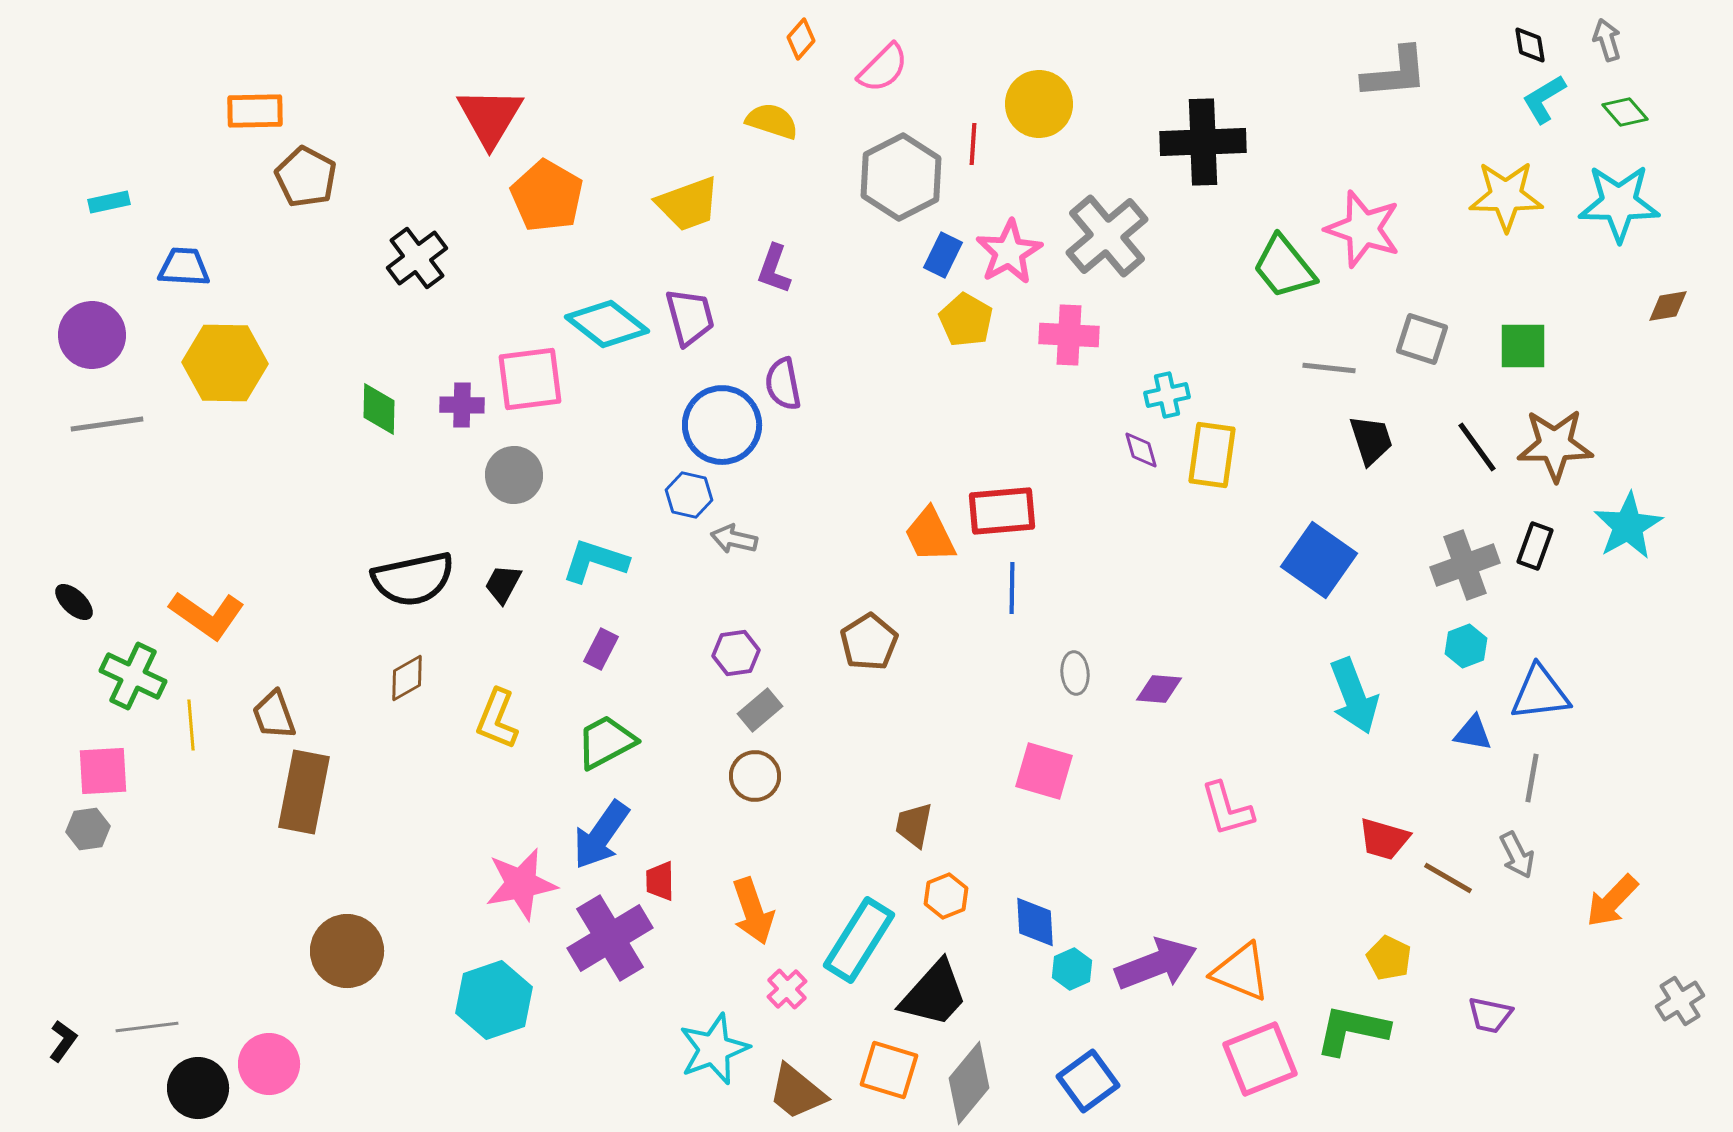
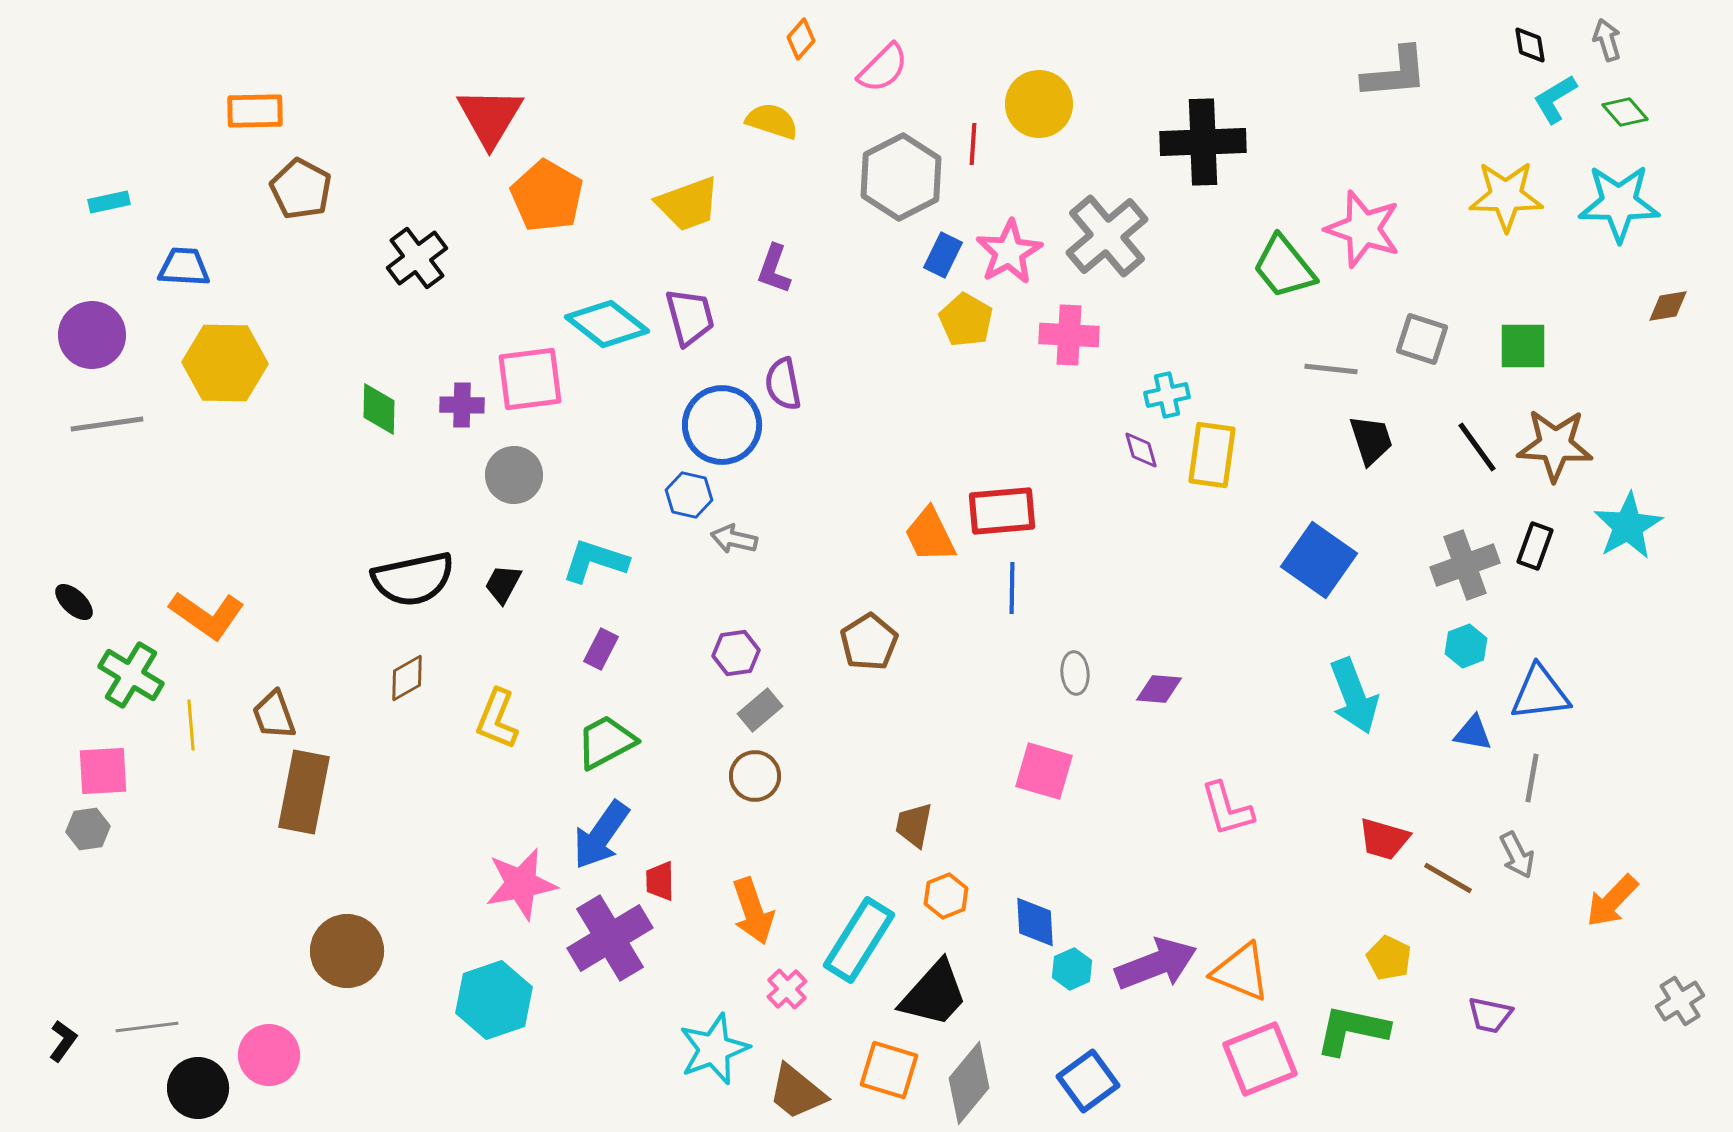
cyan L-shape at (1544, 99): moved 11 px right
brown pentagon at (306, 177): moved 5 px left, 12 px down
gray line at (1329, 368): moved 2 px right, 1 px down
brown star at (1555, 445): rotated 4 degrees clockwise
green cross at (133, 676): moved 2 px left, 1 px up; rotated 6 degrees clockwise
pink circle at (269, 1064): moved 9 px up
